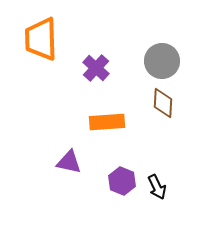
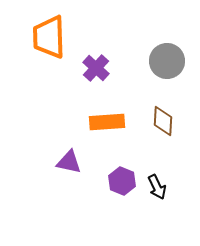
orange trapezoid: moved 8 px right, 2 px up
gray circle: moved 5 px right
brown diamond: moved 18 px down
